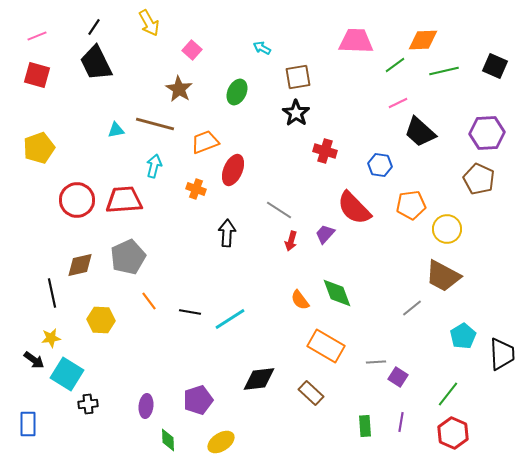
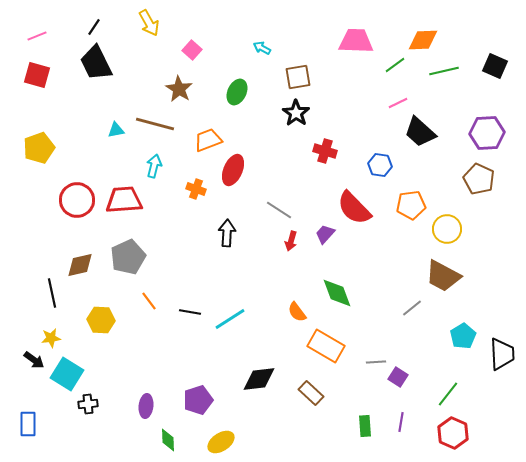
orange trapezoid at (205, 142): moved 3 px right, 2 px up
orange semicircle at (300, 300): moved 3 px left, 12 px down
